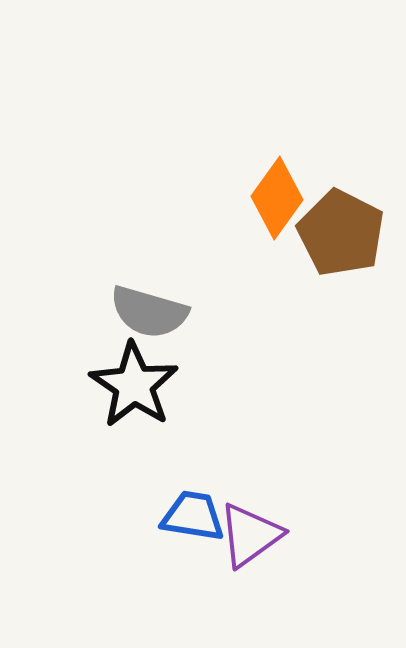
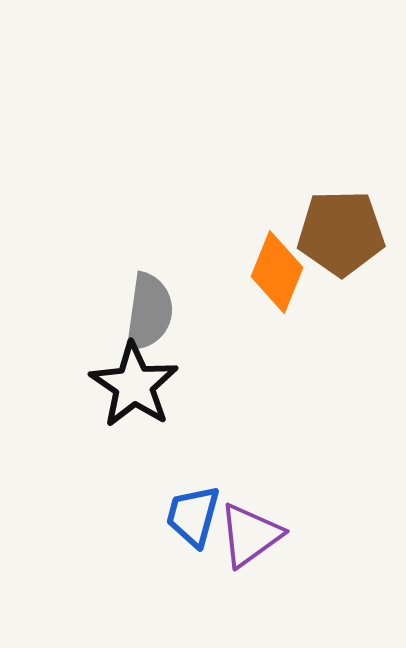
orange diamond: moved 74 px down; rotated 14 degrees counterclockwise
brown pentagon: rotated 28 degrees counterclockwise
gray semicircle: rotated 98 degrees counterclockwise
blue trapezoid: rotated 84 degrees counterclockwise
